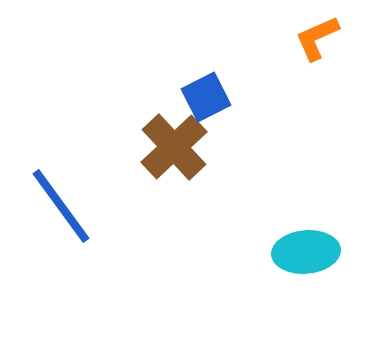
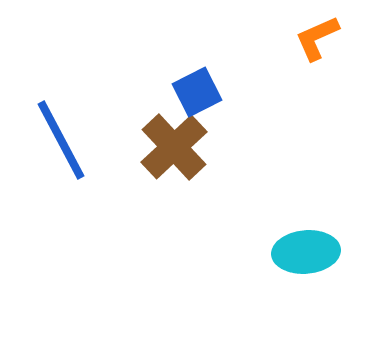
blue square: moved 9 px left, 5 px up
blue line: moved 66 px up; rotated 8 degrees clockwise
